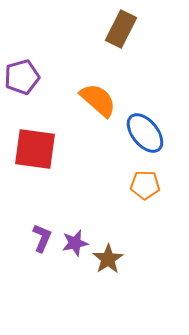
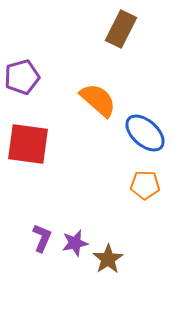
blue ellipse: rotated 9 degrees counterclockwise
red square: moved 7 px left, 5 px up
